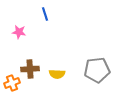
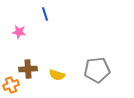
brown cross: moved 2 px left
yellow semicircle: moved 1 px down; rotated 14 degrees clockwise
orange cross: moved 1 px left, 2 px down
